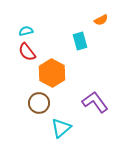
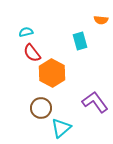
orange semicircle: rotated 32 degrees clockwise
cyan semicircle: moved 1 px down
red semicircle: moved 5 px right, 1 px down
brown circle: moved 2 px right, 5 px down
